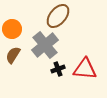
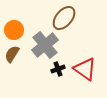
brown ellipse: moved 6 px right, 2 px down
orange circle: moved 2 px right, 1 px down
brown semicircle: moved 1 px left, 1 px up
red triangle: rotated 30 degrees clockwise
